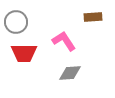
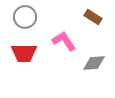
brown rectangle: rotated 36 degrees clockwise
gray circle: moved 9 px right, 5 px up
gray diamond: moved 24 px right, 10 px up
